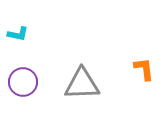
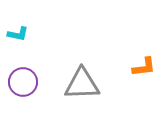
orange L-shape: moved 2 px up; rotated 90 degrees clockwise
